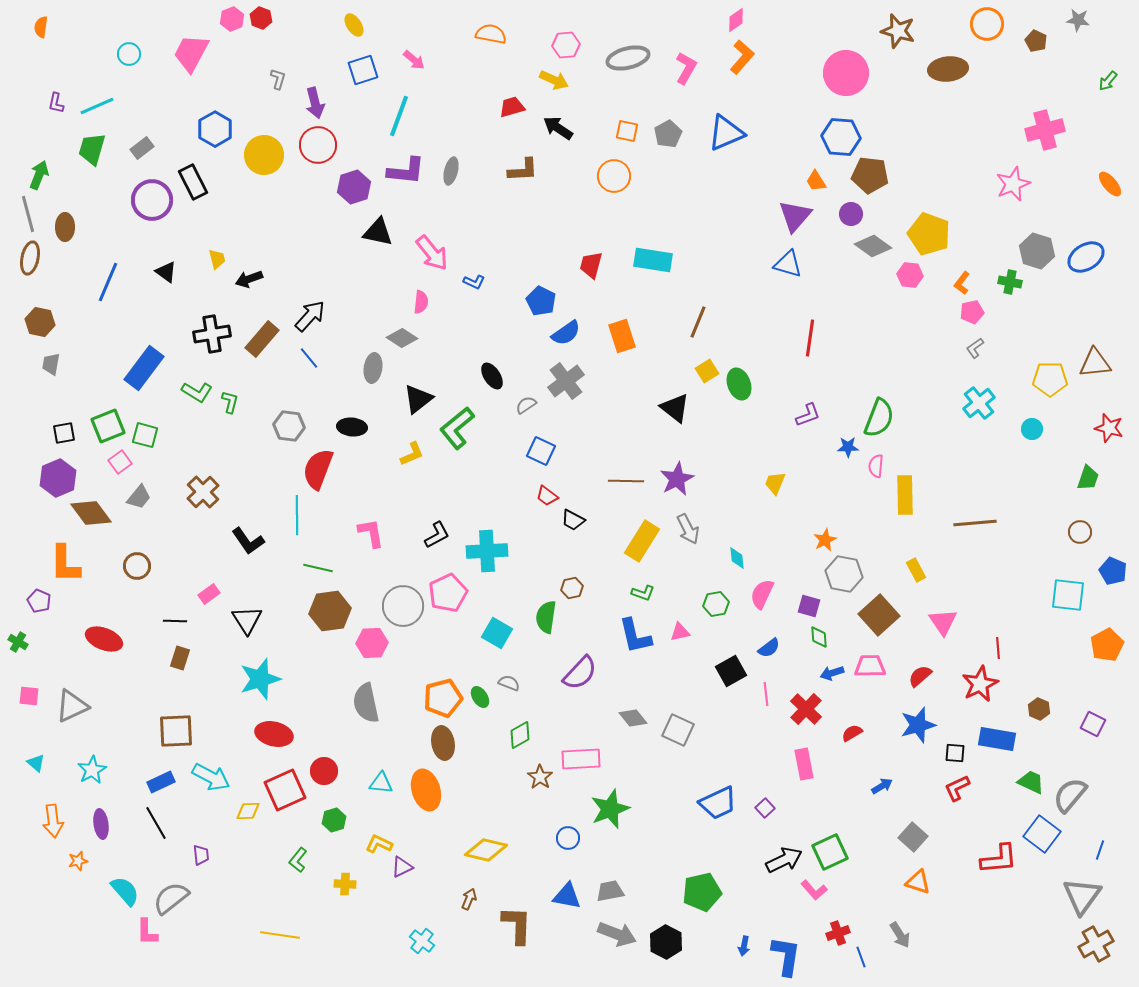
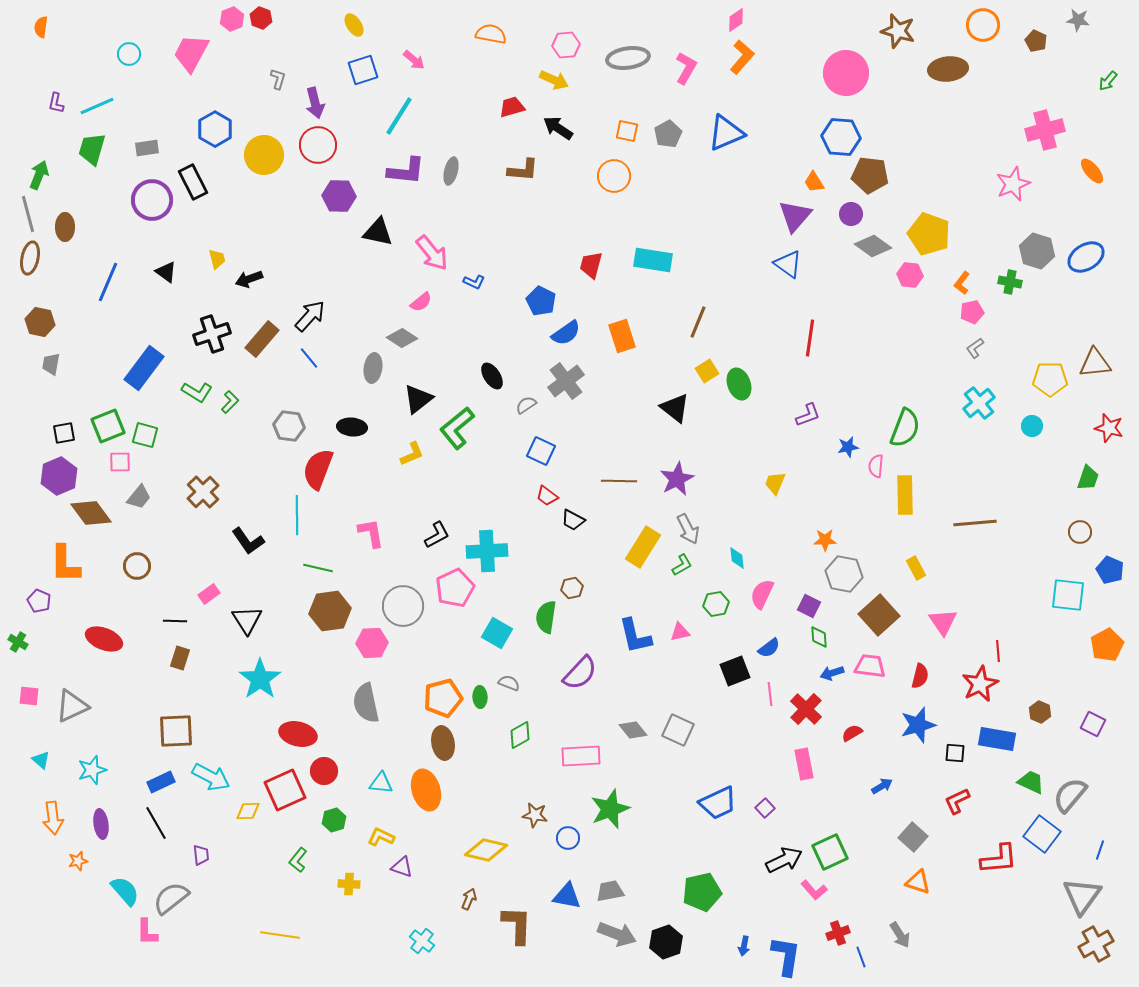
orange circle at (987, 24): moved 4 px left, 1 px down
gray ellipse at (628, 58): rotated 6 degrees clockwise
cyan line at (399, 116): rotated 12 degrees clockwise
gray rectangle at (142, 148): moved 5 px right; rotated 30 degrees clockwise
brown L-shape at (523, 170): rotated 8 degrees clockwise
orange trapezoid at (816, 181): moved 2 px left, 1 px down
orange ellipse at (1110, 184): moved 18 px left, 13 px up
purple hexagon at (354, 187): moved 15 px left, 9 px down; rotated 20 degrees clockwise
blue triangle at (788, 264): rotated 20 degrees clockwise
pink semicircle at (421, 302): rotated 45 degrees clockwise
black cross at (212, 334): rotated 9 degrees counterclockwise
green L-shape at (230, 402): rotated 30 degrees clockwise
green semicircle at (879, 418): moved 26 px right, 10 px down
cyan circle at (1032, 429): moved 3 px up
blue star at (848, 447): rotated 10 degrees counterclockwise
pink square at (120, 462): rotated 35 degrees clockwise
purple hexagon at (58, 478): moved 1 px right, 2 px up
brown line at (626, 481): moved 7 px left
orange star at (825, 540): rotated 25 degrees clockwise
yellow rectangle at (642, 541): moved 1 px right, 6 px down
yellow rectangle at (916, 570): moved 2 px up
blue pentagon at (1113, 571): moved 3 px left, 1 px up
pink pentagon at (448, 593): moved 7 px right, 5 px up
green L-shape at (643, 593): moved 39 px right, 28 px up; rotated 50 degrees counterclockwise
purple square at (809, 606): rotated 10 degrees clockwise
red line at (998, 648): moved 3 px down
pink trapezoid at (870, 666): rotated 8 degrees clockwise
black square at (731, 671): moved 4 px right; rotated 8 degrees clockwise
red semicircle at (920, 676): rotated 145 degrees clockwise
cyan star at (260, 679): rotated 18 degrees counterclockwise
pink line at (766, 694): moved 4 px right
green ellipse at (480, 697): rotated 30 degrees clockwise
brown hexagon at (1039, 709): moved 1 px right, 3 px down
gray diamond at (633, 718): moved 12 px down
red ellipse at (274, 734): moved 24 px right
pink rectangle at (581, 759): moved 3 px up
cyan triangle at (36, 763): moved 5 px right, 3 px up
cyan star at (92, 770): rotated 12 degrees clockwise
brown star at (540, 777): moved 5 px left, 38 px down; rotated 25 degrees counterclockwise
red L-shape at (957, 788): moved 13 px down
orange arrow at (53, 821): moved 3 px up
yellow L-shape at (379, 844): moved 2 px right, 7 px up
purple triangle at (402, 867): rotated 45 degrees clockwise
yellow cross at (345, 884): moved 4 px right
black hexagon at (666, 942): rotated 12 degrees clockwise
